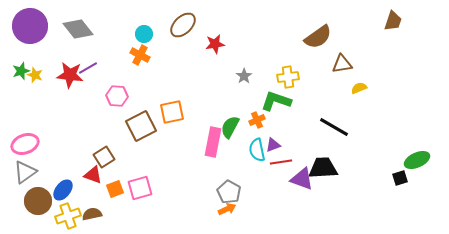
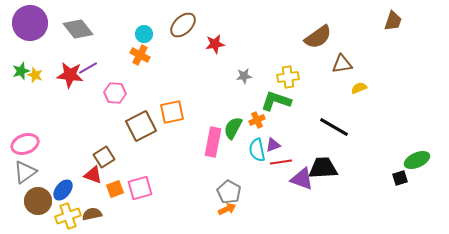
purple circle at (30, 26): moved 3 px up
gray star at (244, 76): rotated 28 degrees clockwise
pink hexagon at (117, 96): moved 2 px left, 3 px up
green semicircle at (230, 127): moved 3 px right, 1 px down
